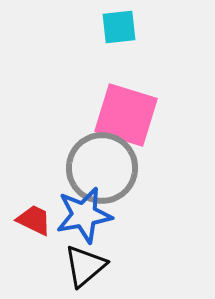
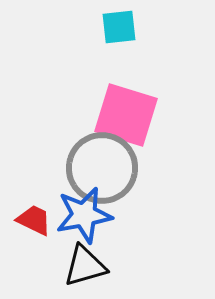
black triangle: rotated 24 degrees clockwise
